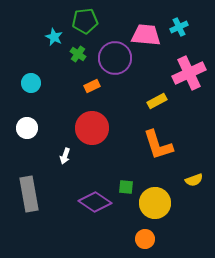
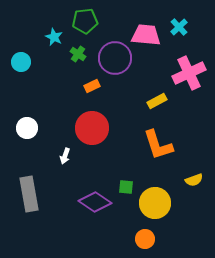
cyan cross: rotated 18 degrees counterclockwise
cyan circle: moved 10 px left, 21 px up
